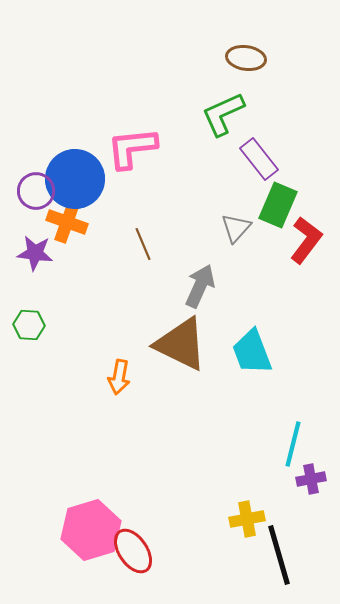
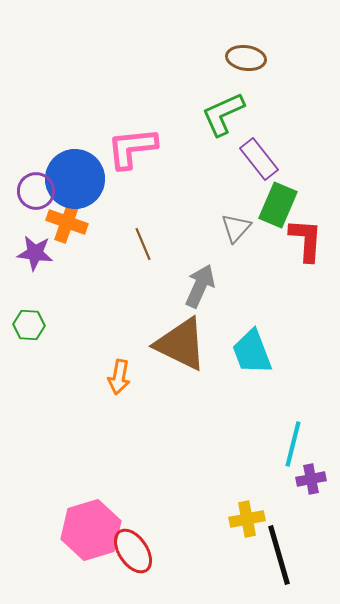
red L-shape: rotated 33 degrees counterclockwise
